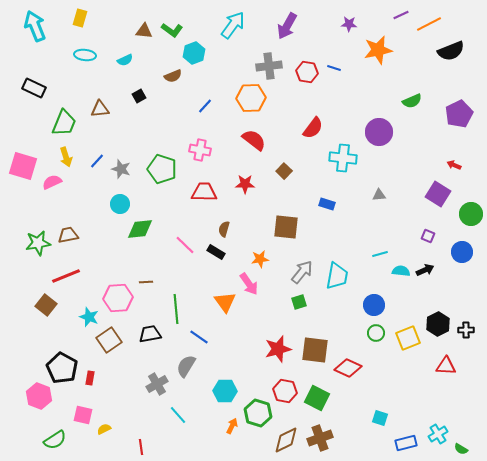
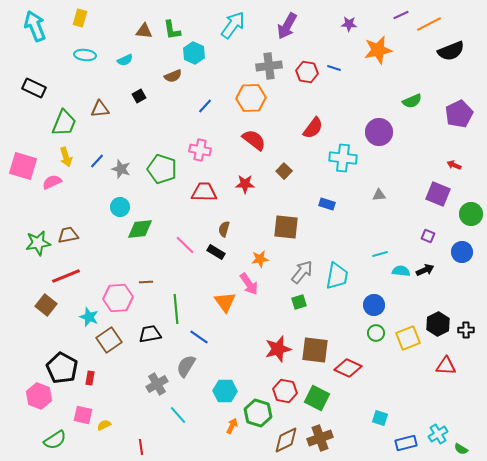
green L-shape at (172, 30): rotated 45 degrees clockwise
cyan hexagon at (194, 53): rotated 15 degrees counterclockwise
purple square at (438, 194): rotated 10 degrees counterclockwise
cyan circle at (120, 204): moved 3 px down
yellow semicircle at (104, 429): moved 4 px up
